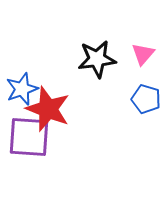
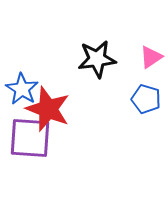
pink triangle: moved 8 px right, 3 px down; rotated 15 degrees clockwise
blue star: rotated 20 degrees counterclockwise
purple square: moved 1 px right, 1 px down
